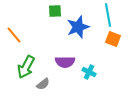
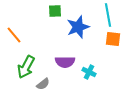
orange square: rotated 14 degrees counterclockwise
